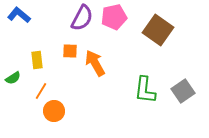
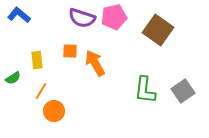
purple semicircle: rotated 80 degrees clockwise
